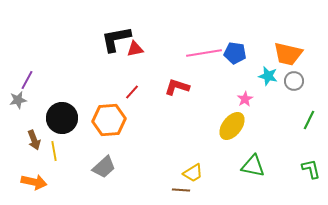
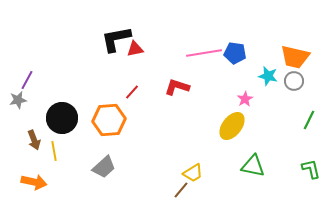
orange trapezoid: moved 7 px right, 3 px down
brown line: rotated 54 degrees counterclockwise
